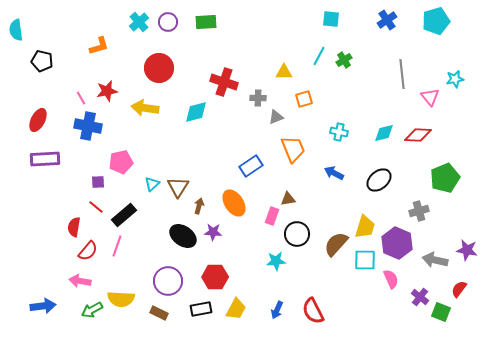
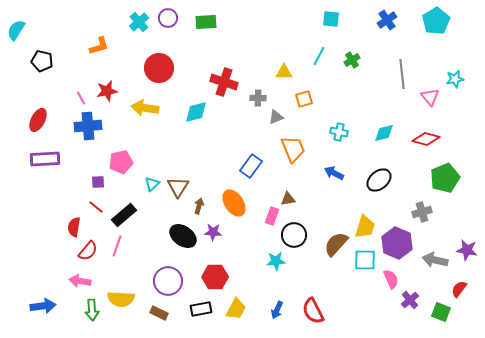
cyan pentagon at (436, 21): rotated 16 degrees counterclockwise
purple circle at (168, 22): moved 4 px up
cyan semicircle at (16, 30): rotated 40 degrees clockwise
green cross at (344, 60): moved 8 px right
blue cross at (88, 126): rotated 16 degrees counterclockwise
red diamond at (418, 135): moved 8 px right, 4 px down; rotated 12 degrees clockwise
blue rectangle at (251, 166): rotated 20 degrees counterclockwise
gray cross at (419, 211): moved 3 px right, 1 px down
black circle at (297, 234): moved 3 px left, 1 px down
purple cross at (420, 297): moved 10 px left, 3 px down; rotated 12 degrees clockwise
green arrow at (92, 310): rotated 65 degrees counterclockwise
